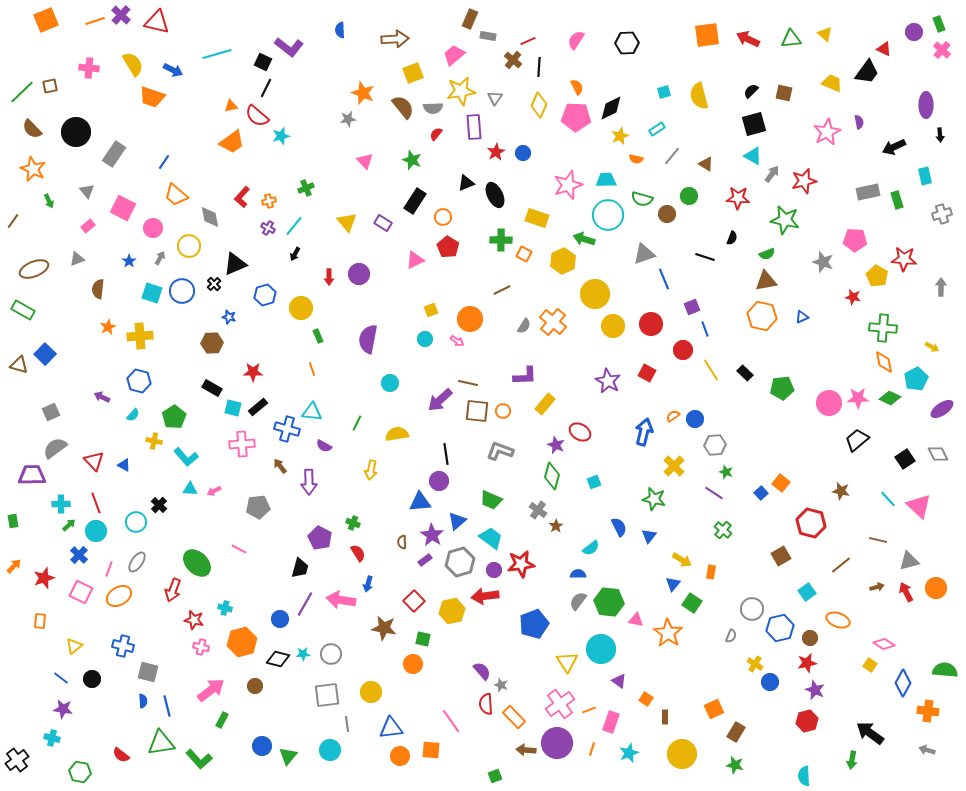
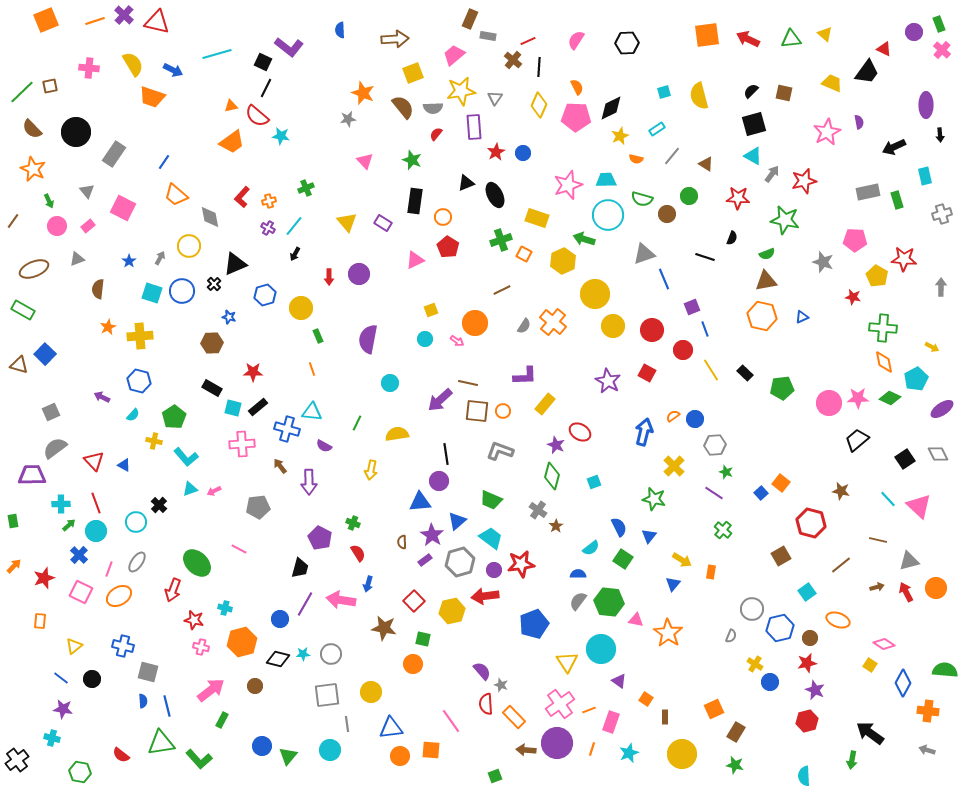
purple cross at (121, 15): moved 3 px right
cyan star at (281, 136): rotated 24 degrees clockwise
black rectangle at (415, 201): rotated 25 degrees counterclockwise
pink circle at (153, 228): moved 96 px left, 2 px up
green cross at (501, 240): rotated 20 degrees counterclockwise
orange circle at (470, 319): moved 5 px right, 4 px down
red circle at (651, 324): moved 1 px right, 6 px down
cyan triangle at (190, 489): rotated 21 degrees counterclockwise
green square at (692, 603): moved 69 px left, 44 px up
